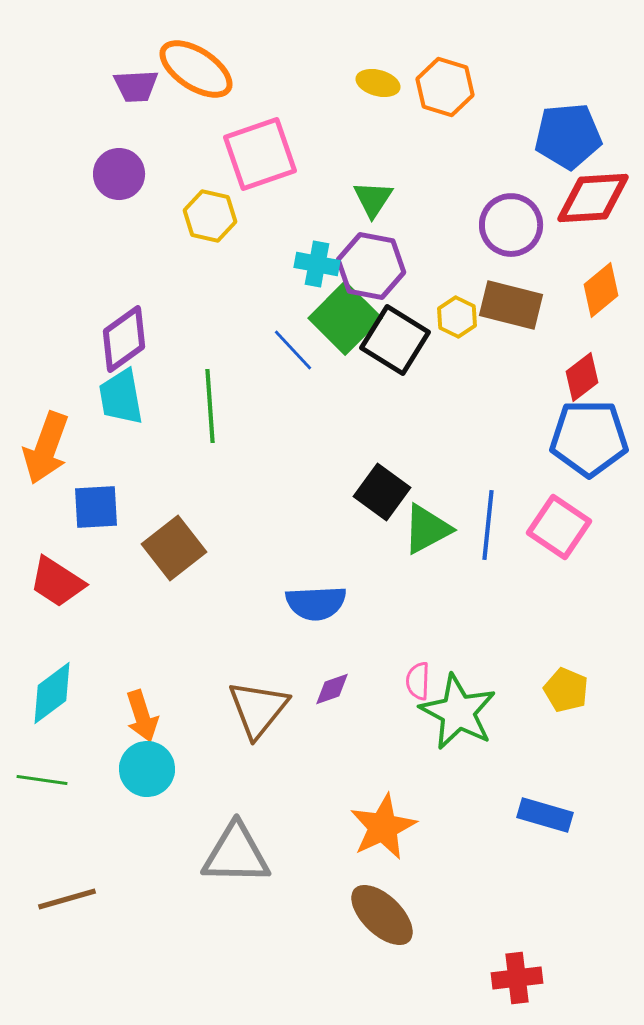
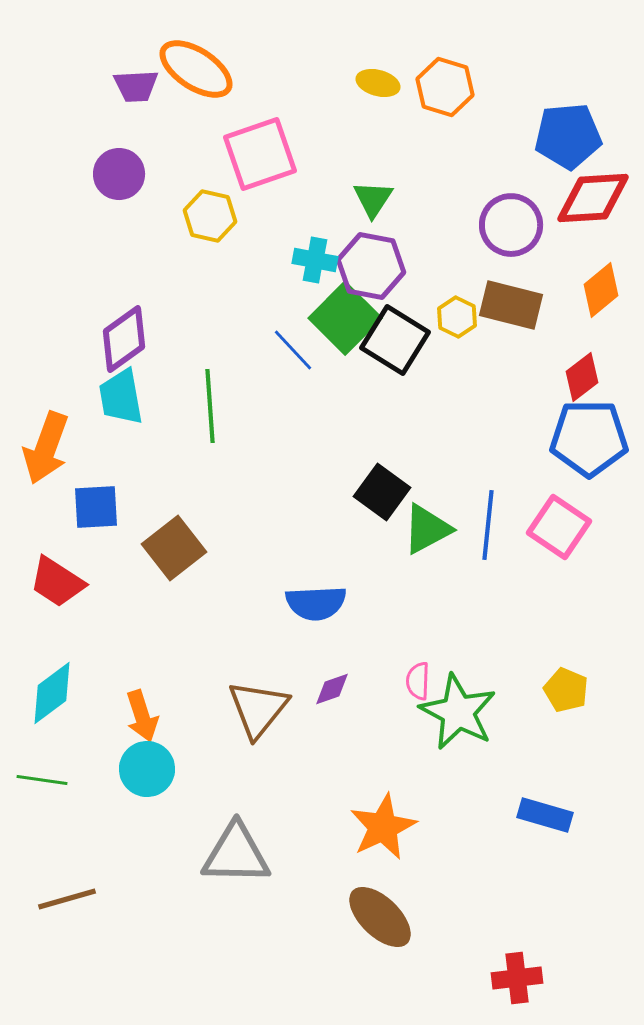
cyan cross at (317, 264): moved 2 px left, 4 px up
brown ellipse at (382, 915): moved 2 px left, 2 px down
